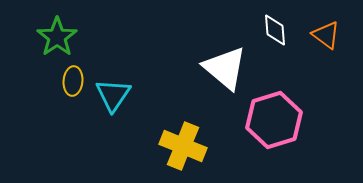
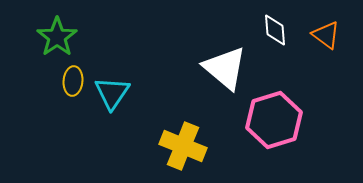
cyan triangle: moved 1 px left, 2 px up
